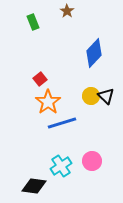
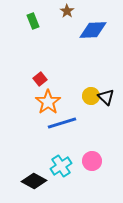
green rectangle: moved 1 px up
blue diamond: moved 1 px left, 23 px up; rotated 44 degrees clockwise
black triangle: moved 1 px down
black diamond: moved 5 px up; rotated 20 degrees clockwise
